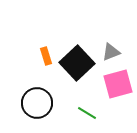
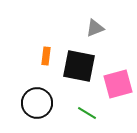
gray triangle: moved 16 px left, 24 px up
orange rectangle: rotated 24 degrees clockwise
black square: moved 2 px right, 3 px down; rotated 36 degrees counterclockwise
